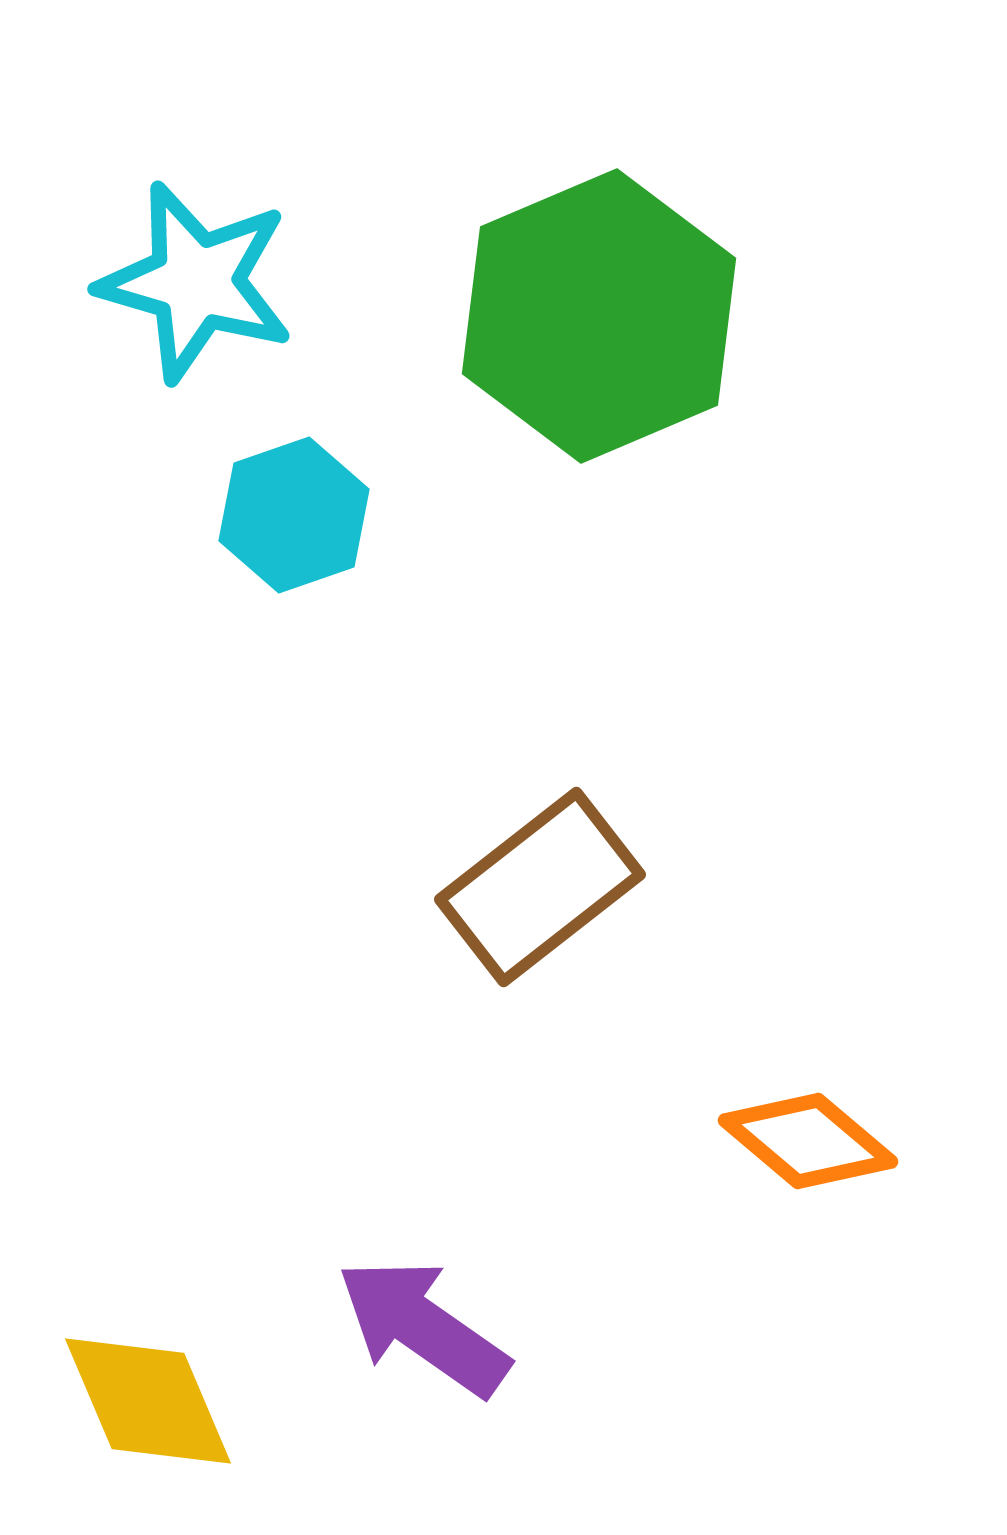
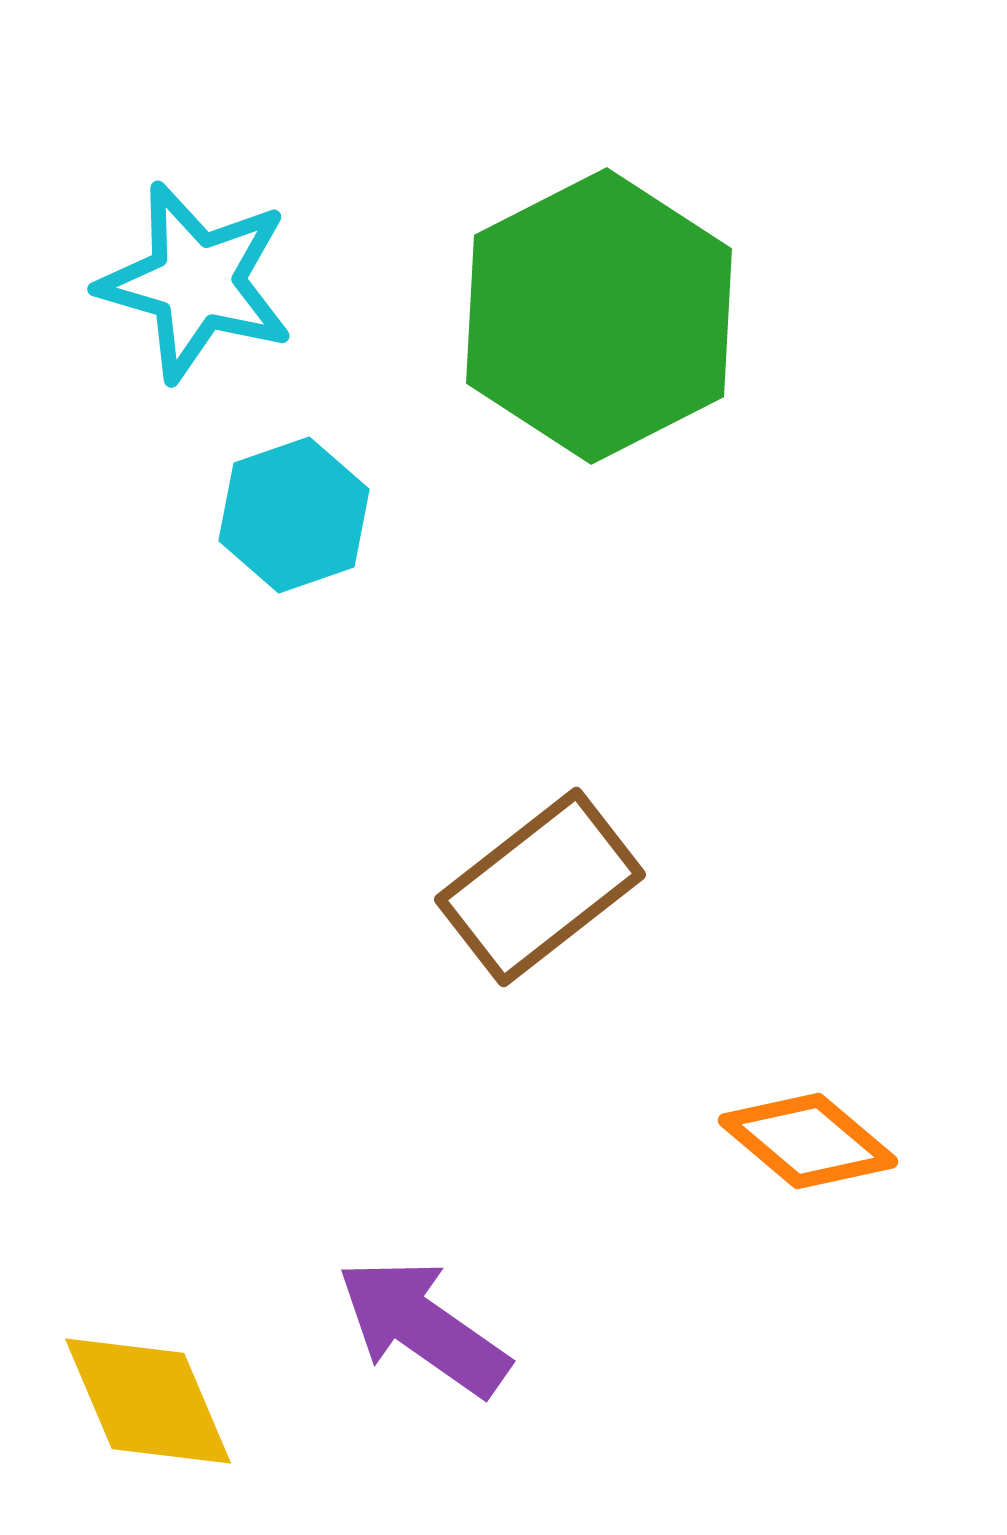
green hexagon: rotated 4 degrees counterclockwise
